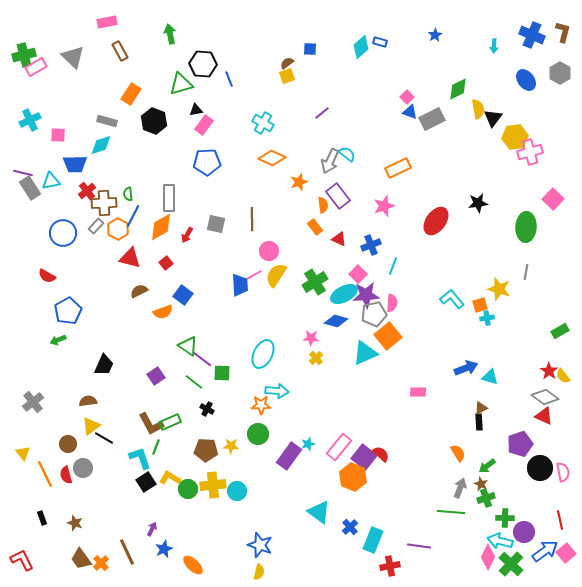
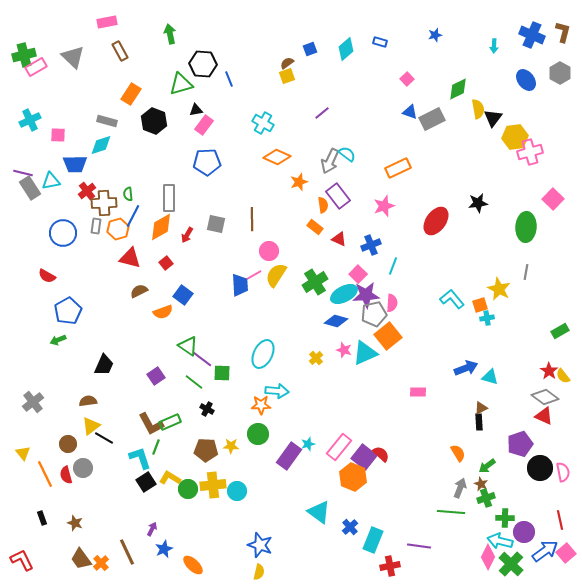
blue star at (435, 35): rotated 16 degrees clockwise
cyan diamond at (361, 47): moved 15 px left, 2 px down
blue square at (310, 49): rotated 24 degrees counterclockwise
pink square at (407, 97): moved 18 px up
orange diamond at (272, 158): moved 5 px right, 1 px up
gray rectangle at (96, 226): rotated 35 degrees counterclockwise
orange rectangle at (315, 227): rotated 14 degrees counterclockwise
orange hexagon at (118, 229): rotated 15 degrees clockwise
yellow star at (499, 289): rotated 10 degrees clockwise
pink star at (311, 338): moved 33 px right, 12 px down; rotated 14 degrees clockwise
